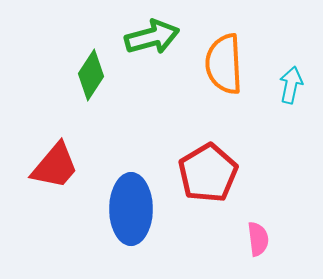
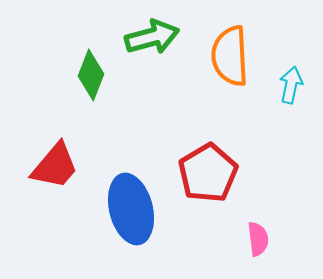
orange semicircle: moved 6 px right, 8 px up
green diamond: rotated 12 degrees counterclockwise
blue ellipse: rotated 14 degrees counterclockwise
